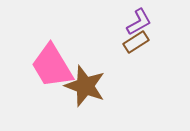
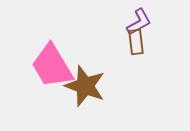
brown rectangle: rotated 65 degrees counterclockwise
